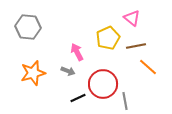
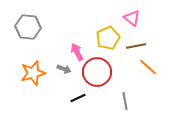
gray arrow: moved 4 px left, 2 px up
red circle: moved 6 px left, 12 px up
